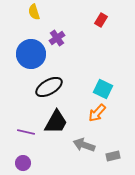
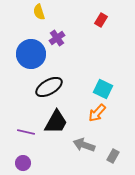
yellow semicircle: moved 5 px right
gray rectangle: rotated 48 degrees counterclockwise
